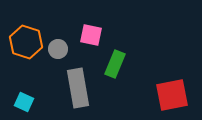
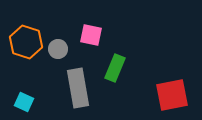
green rectangle: moved 4 px down
